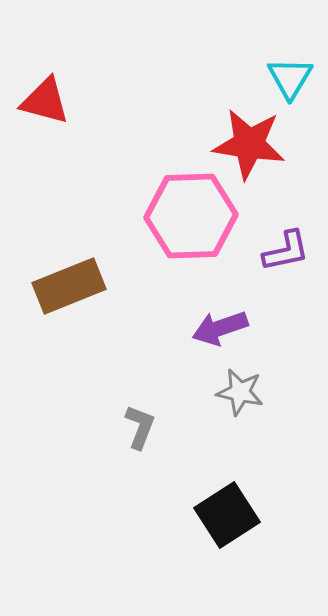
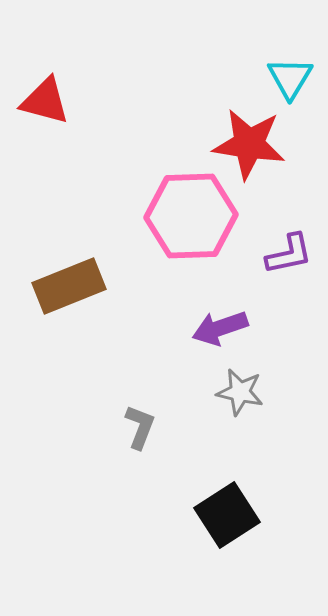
purple L-shape: moved 3 px right, 3 px down
